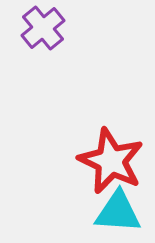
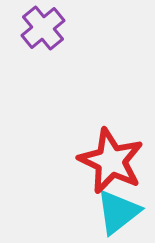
cyan triangle: rotated 42 degrees counterclockwise
